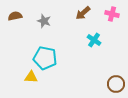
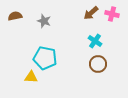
brown arrow: moved 8 px right
cyan cross: moved 1 px right, 1 px down
brown circle: moved 18 px left, 20 px up
